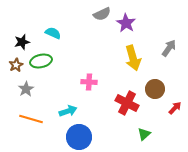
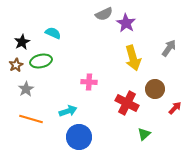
gray semicircle: moved 2 px right
black star: rotated 14 degrees counterclockwise
